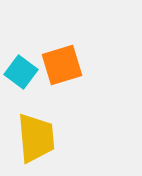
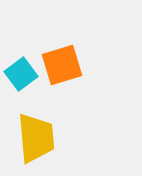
cyan square: moved 2 px down; rotated 16 degrees clockwise
